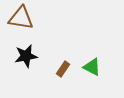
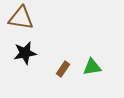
black star: moved 1 px left, 3 px up
green triangle: rotated 36 degrees counterclockwise
